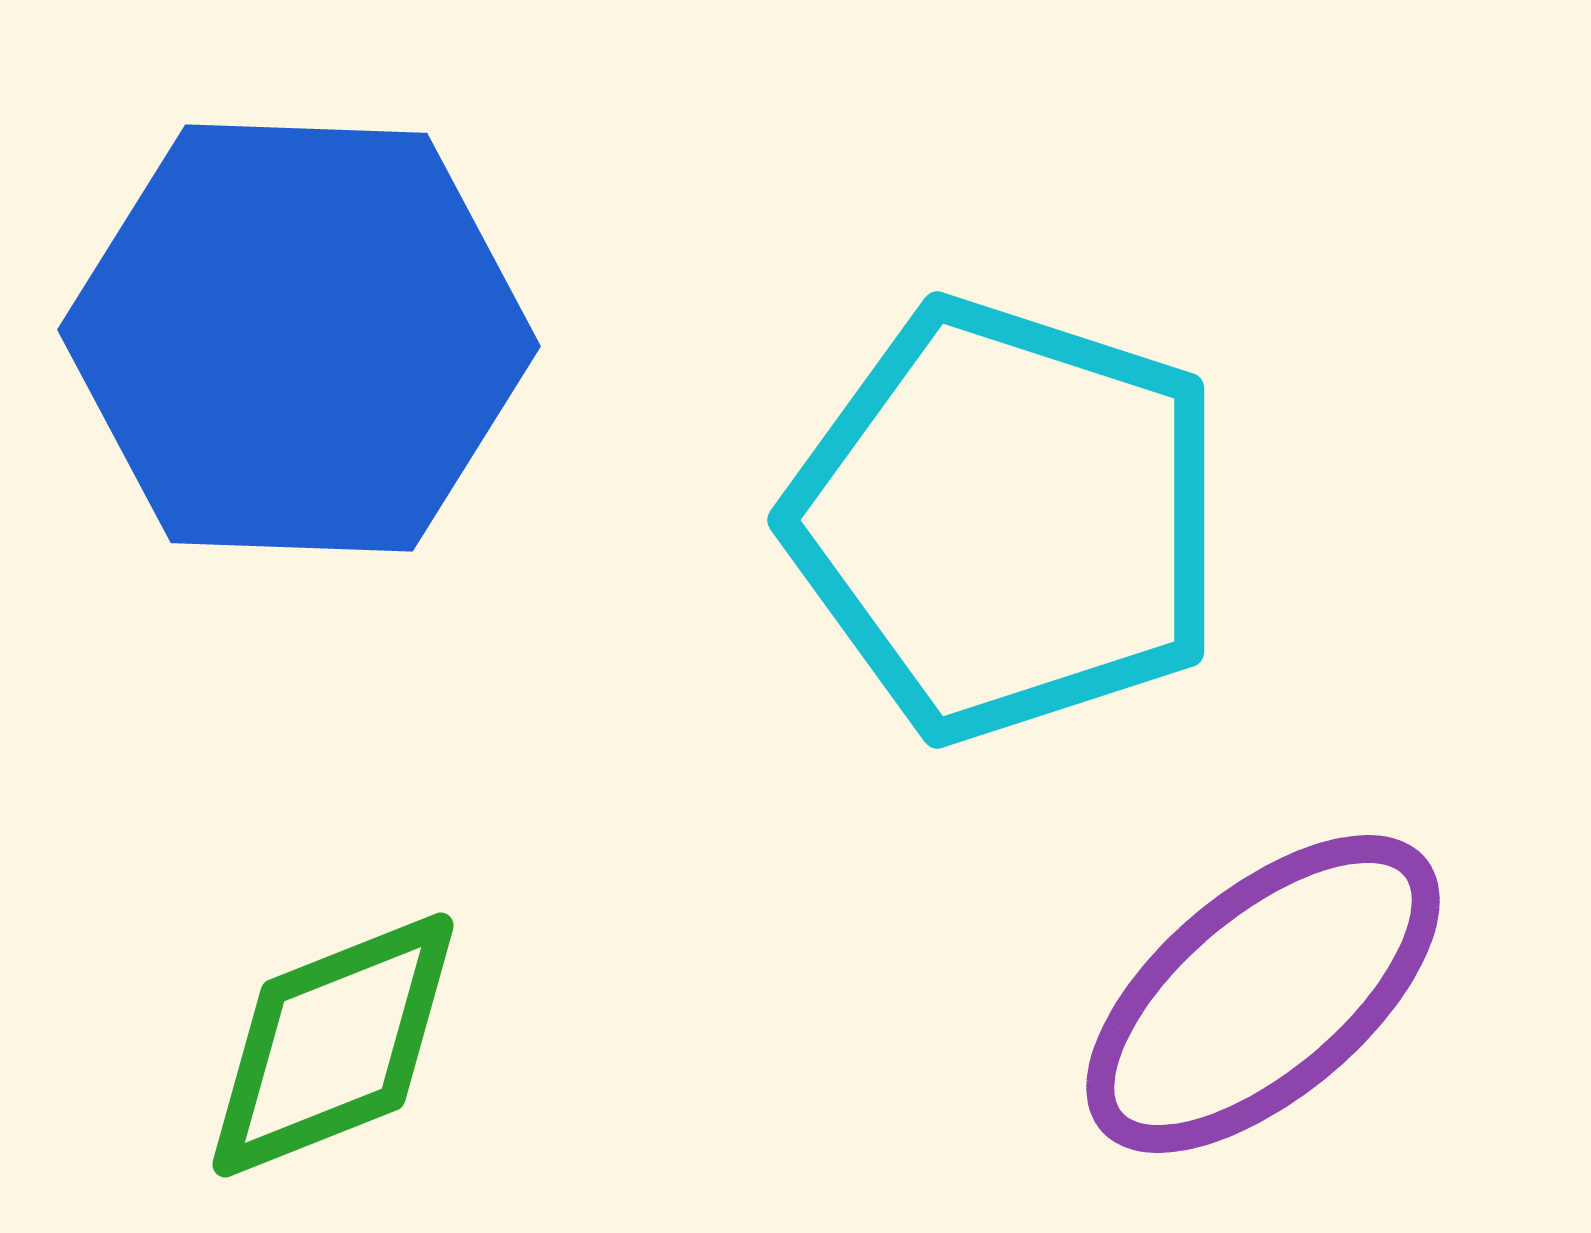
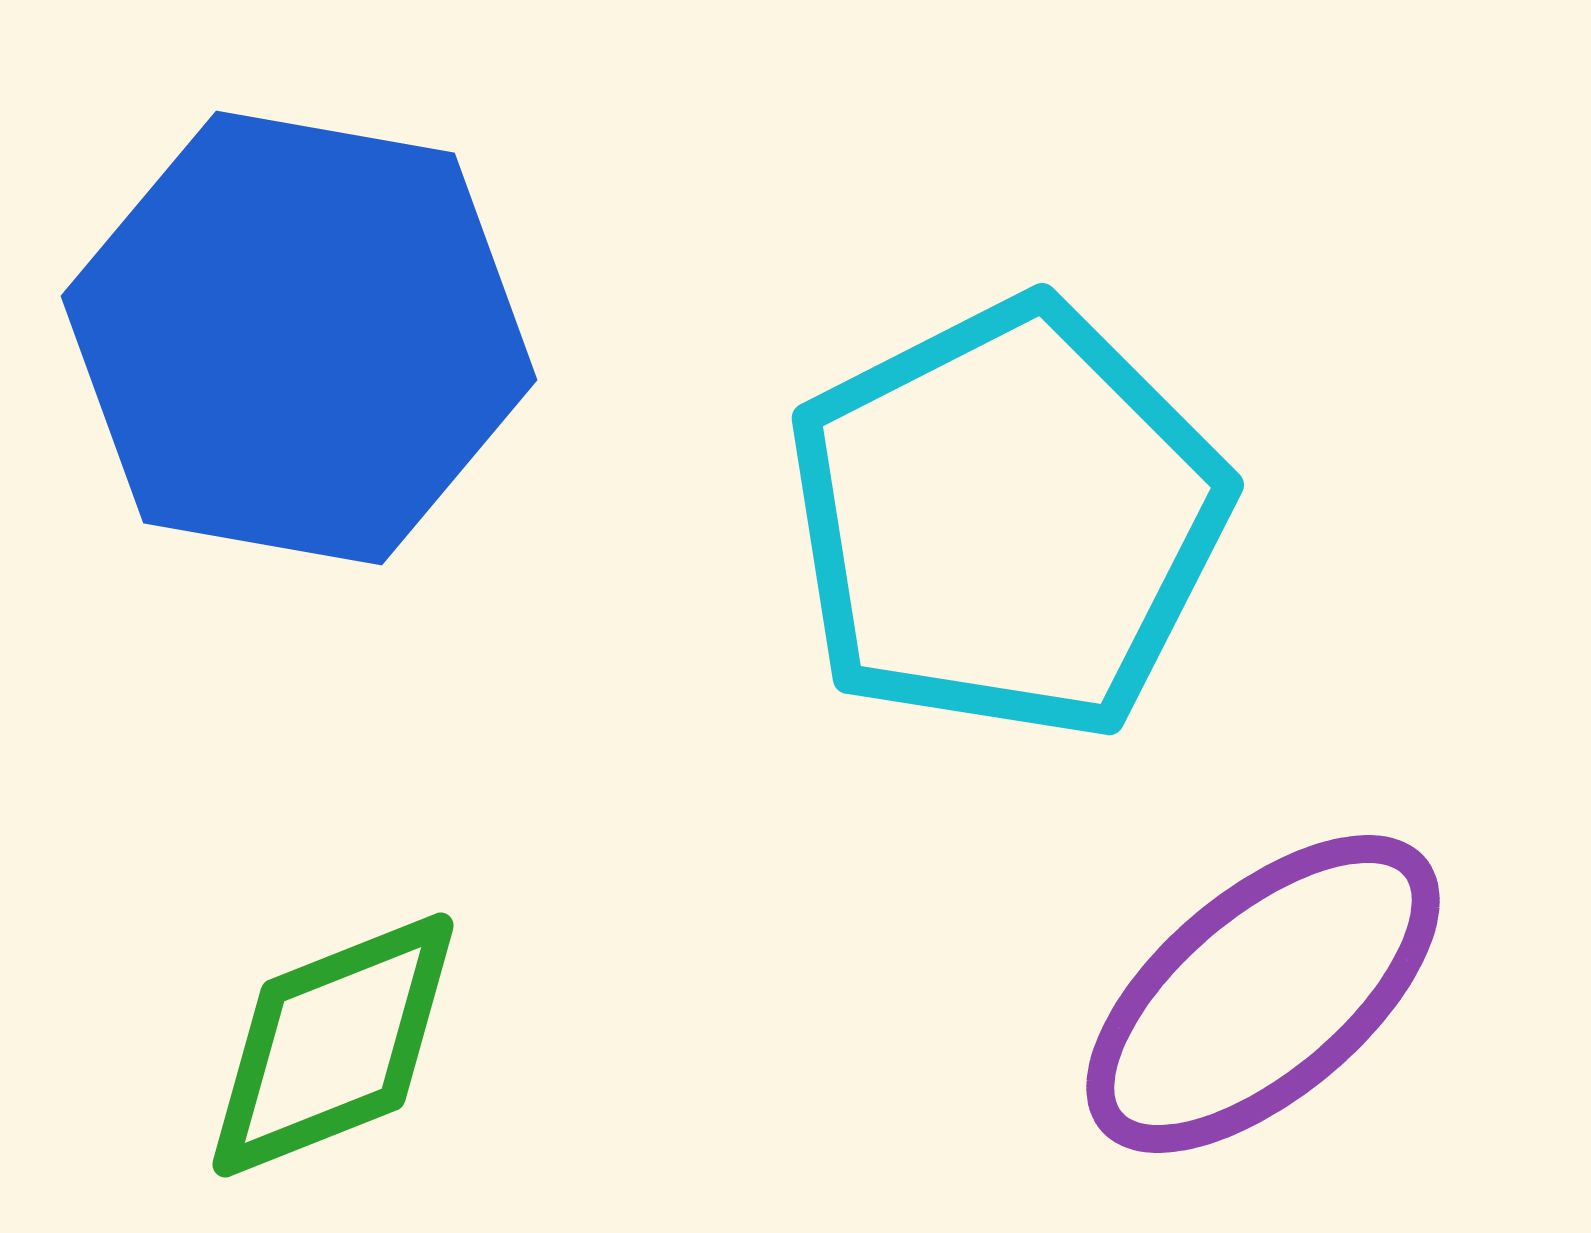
blue hexagon: rotated 8 degrees clockwise
cyan pentagon: rotated 27 degrees clockwise
